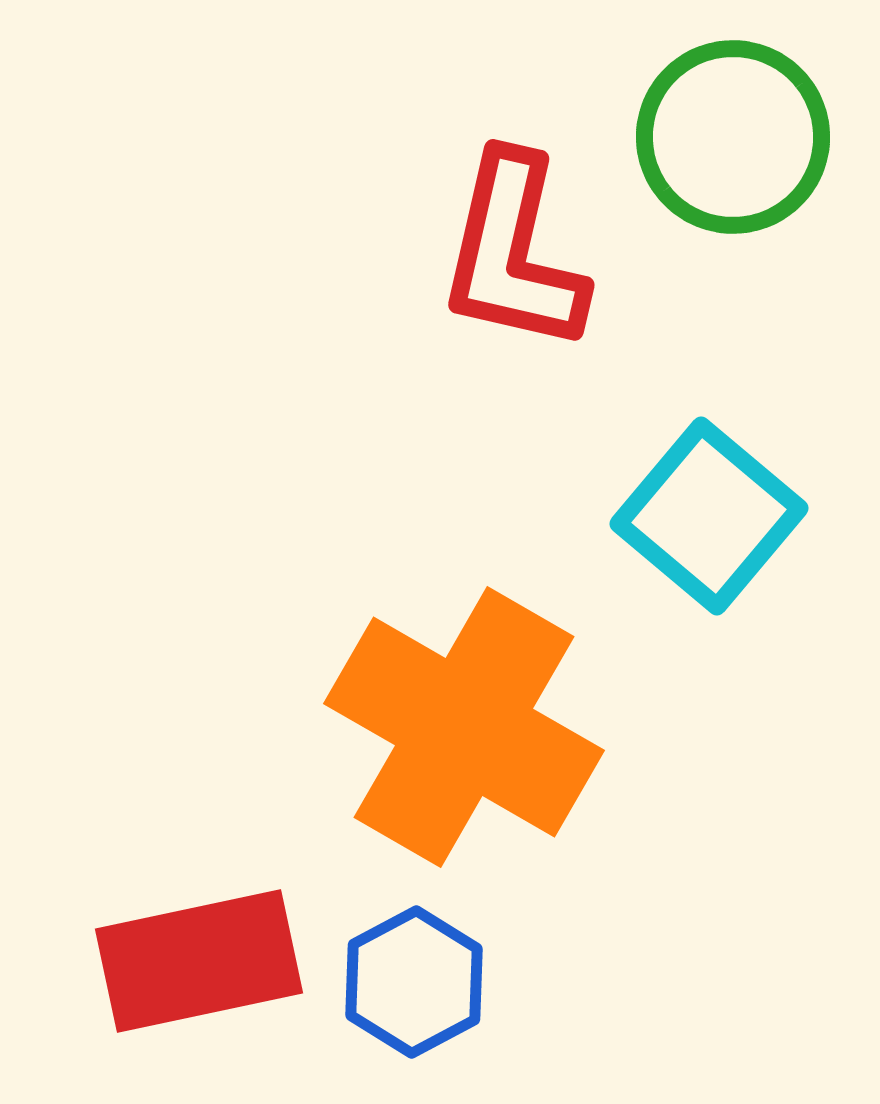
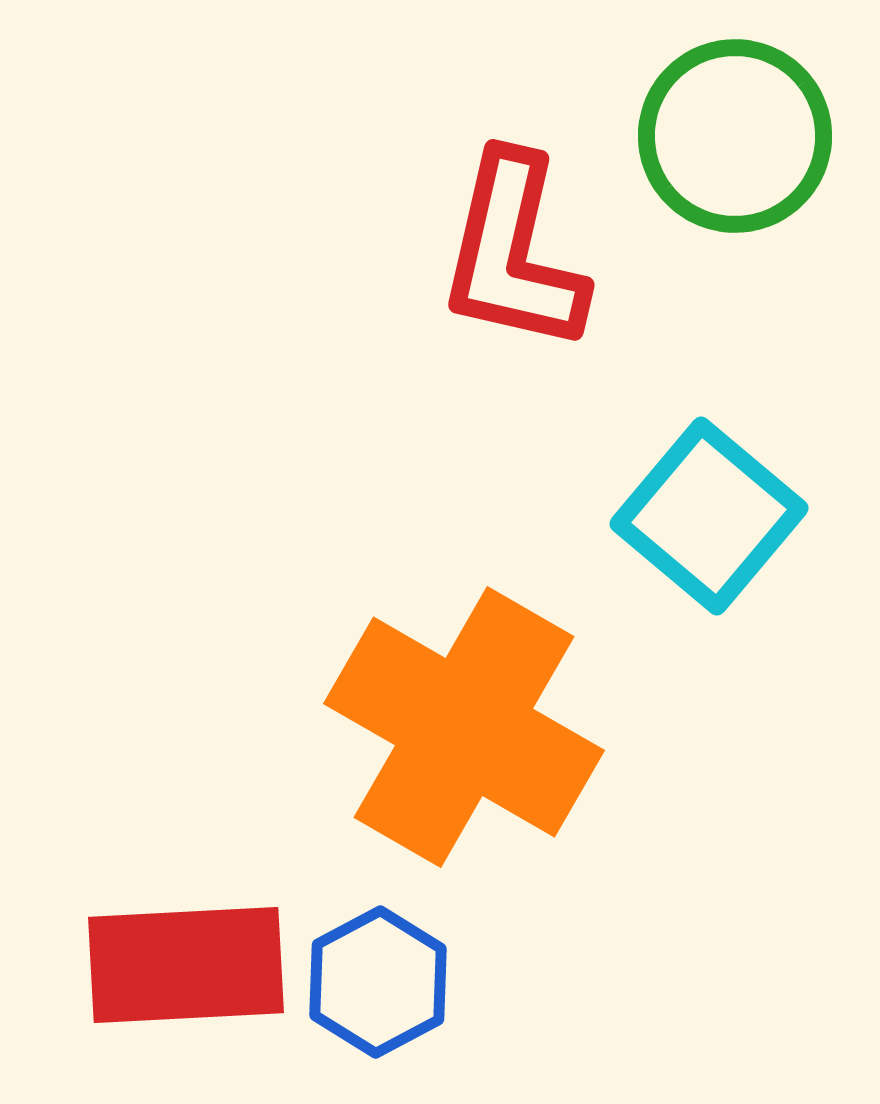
green circle: moved 2 px right, 1 px up
red rectangle: moved 13 px left, 4 px down; rotated 9 degrees clockwise
blue hexagon: moved 36 px left
